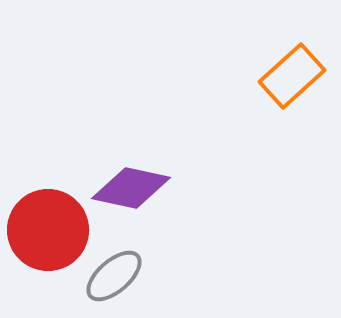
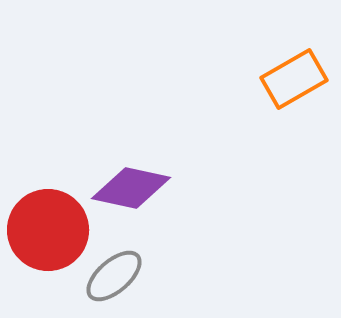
orange rectangle: moved 2 px right, 3 px down; rotated 12 degrees clockwise
